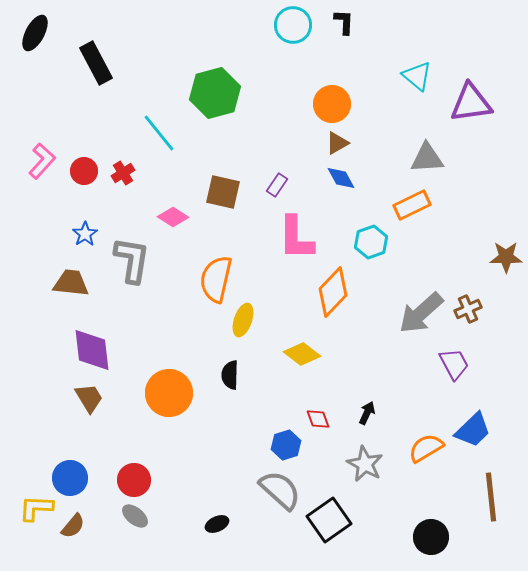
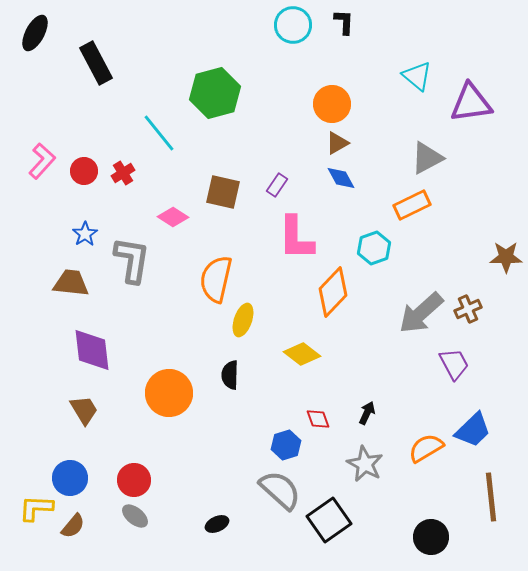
gray triangle at (427, 158): rotated 24 degrees counterclockwise
cyan hexagon at (371, 242): moved 3 px right, 6 px down
brown trapezoid at (89, 398): moved 5 px left, 12 px down
